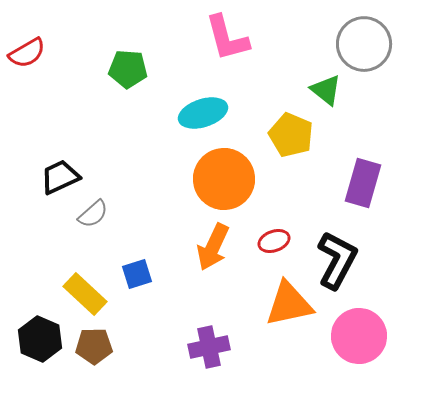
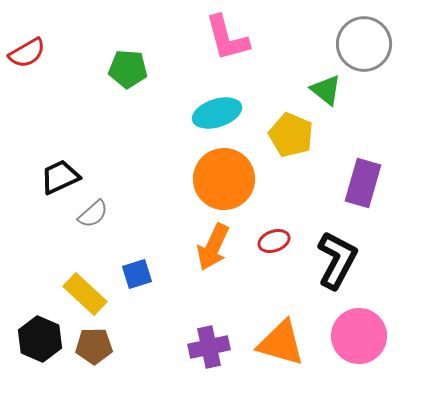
cyan ellipse: moved 14 px right
orange triangle: moved 8 px left, 39 px down; rotated 28 degrees clockwise
